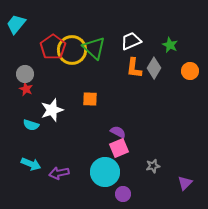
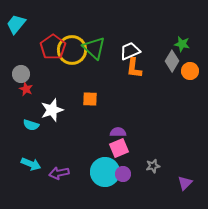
white trapezoid: moved 1 px left, 10 px down
green star: moved 12 px right, 1 px up; rotated 14 degrees counterclockwise
gray diamond: moved 18 px right, 7 px up
gray circle: moved 4 px left
purple semicircle: rotated 28 degrees counterclockwise
purple circle: moved 20 px up
